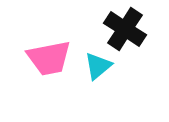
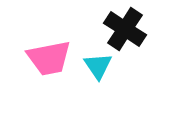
cyan triangle: rotated 24 degrees counterclockwise
